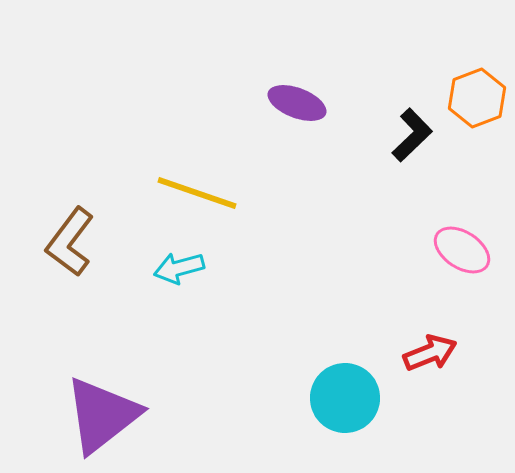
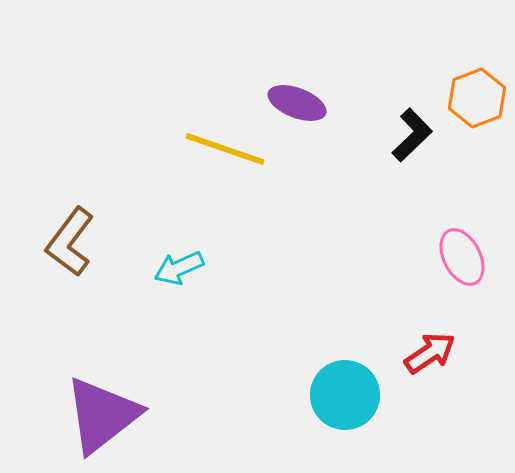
yellow line: moved 28 px right, 44 px up
pink ellipse: moved 7 px down; rotated 30 degrees clockwise
cyan arrow: rotated 9 degrees counterclockwise
red arrow: rotated 12 degrees counterclockwise
cyan circle: moved 3 px up
